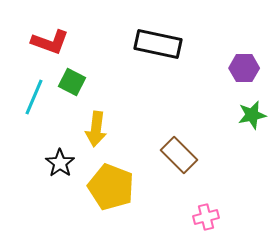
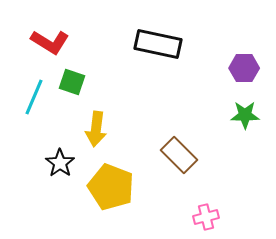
red L-shape: rotated 12 degrees clockwise
green square: rotated 8 degrees counterclockwise
green star: moved 7 px left; rotated 12 degrees clockwise
